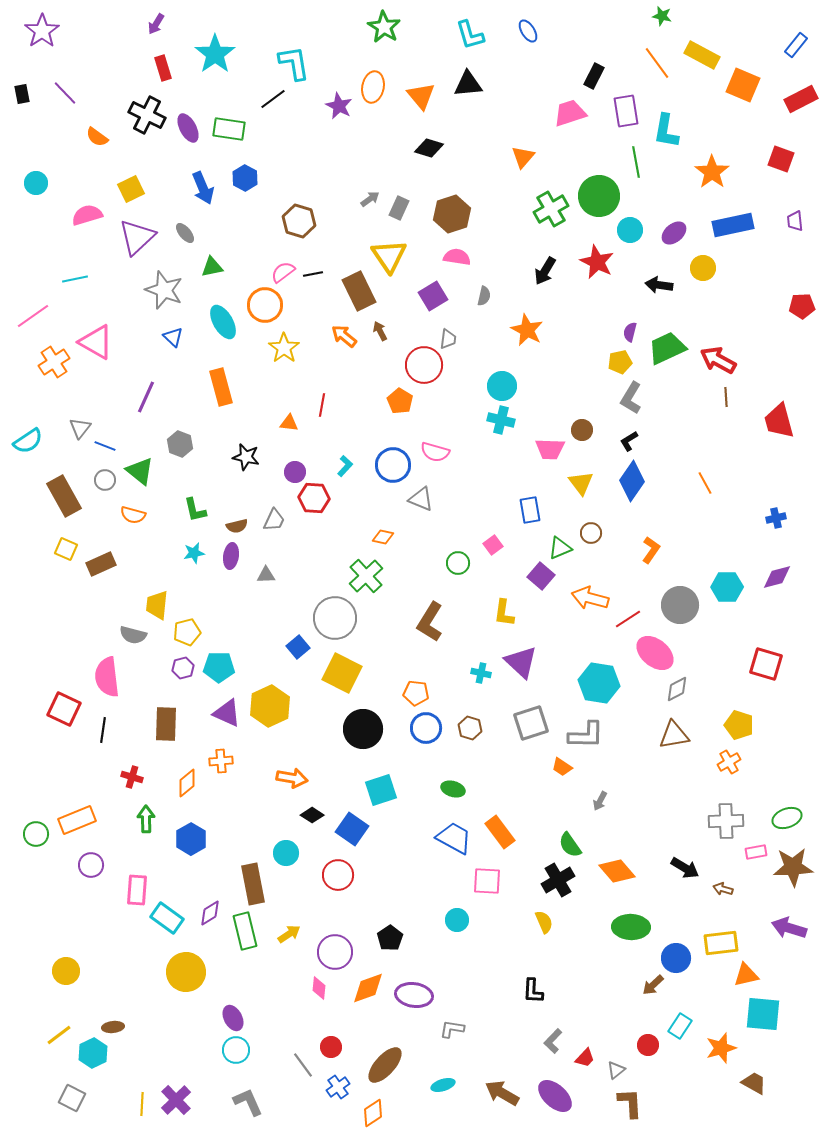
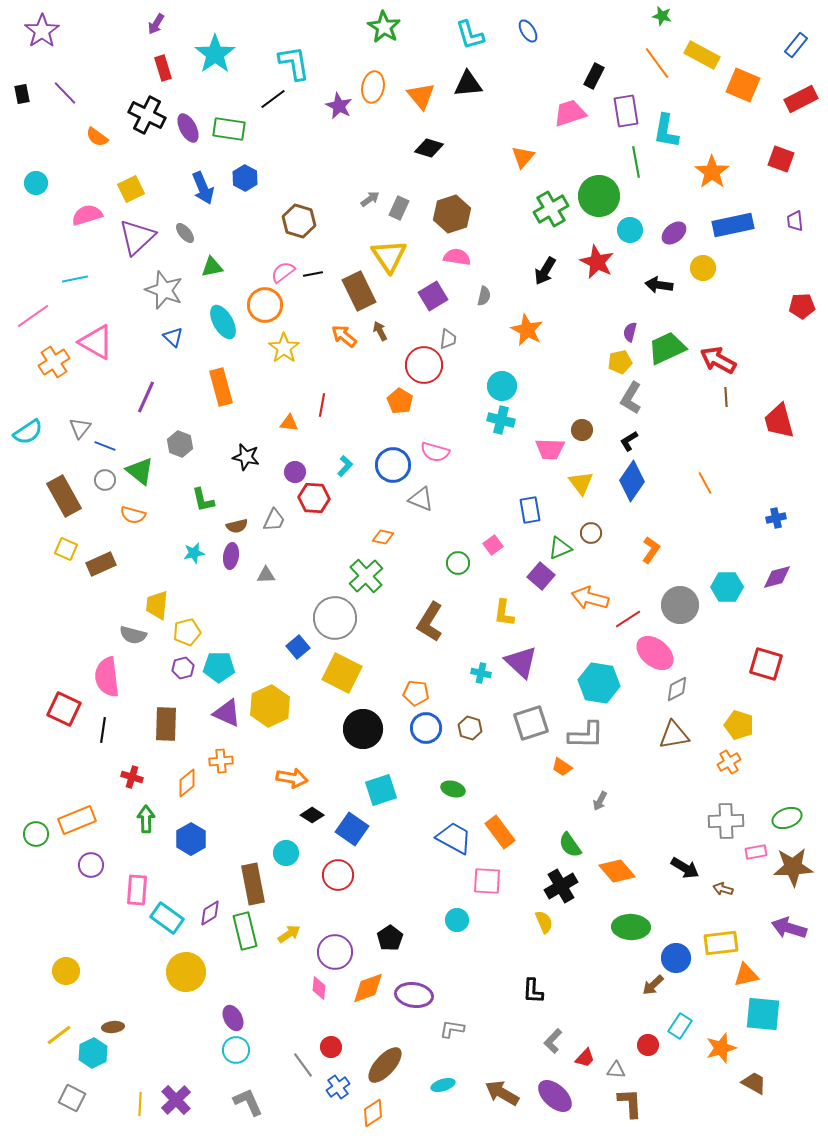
cyan semicircle at (28, 441): moved 9 px up
green L-shape at (195, 510): moved 8 px right, 10 px up
black cross at (558, 880): moved 3 px right, 6 px down
gray triangle at (616, 1070): rotated 42 degrees clockwise
yellow line at (142, 1104): moved 2 px left
